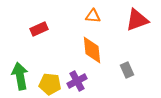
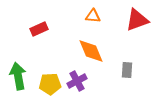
orange diamond: moved 1 px left, 1 px down; rotated 16 degrees counterclockwise
gray rectangle: rotated 28 degrees clockwise
green arrow: moved 2 px left
yellow pentagon: rotated 10 degrees counterclockwise
